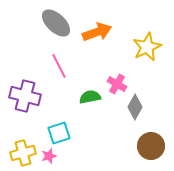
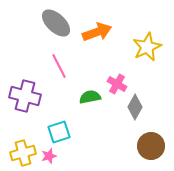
cyan square: moved 1 px up
